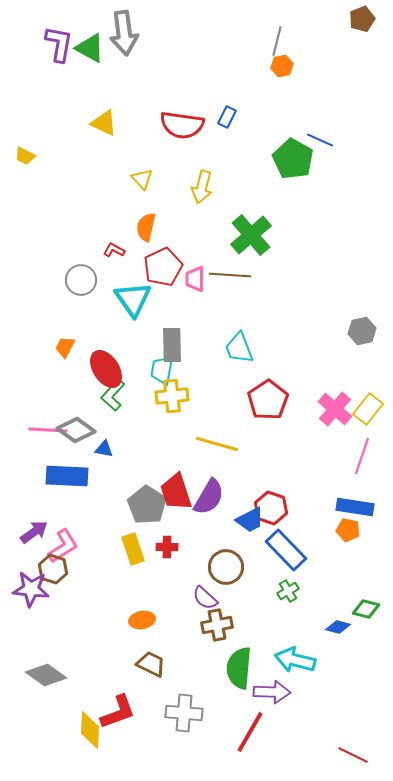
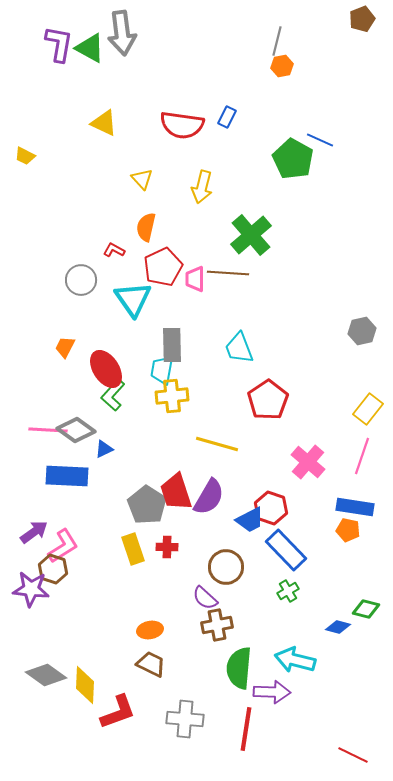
gray arrow at (124, 33): moved 2 px left
brown line at (230, 275): moved 2 px left, 2 px up
pink cross at (335, 409): moved 27 px left, 53 px down
blue triangle at (104, 449): rotated 36 degrees counterclockwise
orange ellipse at (142, 620): moved 8 px right, 10 px down
gray cross at (184, 713): moved 1 px right, 6 px down
yellow diamond at (90, 730): moved 5 px left, 45 px up
red line at (250, 732): moved 4 px left, 3 px up; rotated 21 degrees counterclockwise
